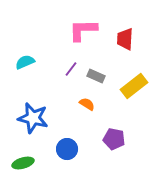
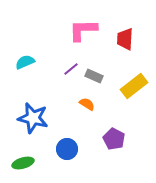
purple line: rotated 14 degrees clockwise
gray rectangle: moved 2 px left
purple pentagon: rotated 15 degrees clockwise
